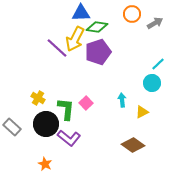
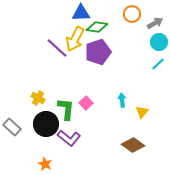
cyan circle: moved 7 px right, 41 px up
yellow triangle: rotated 24 degrees counterclockwise
